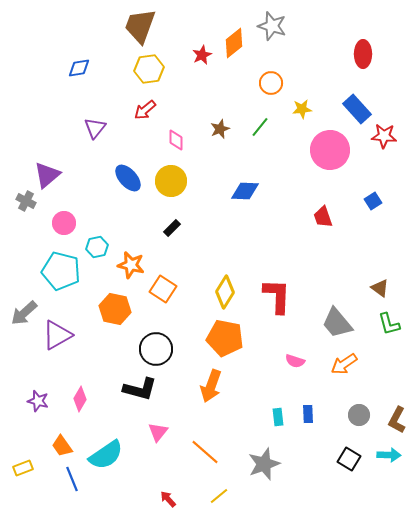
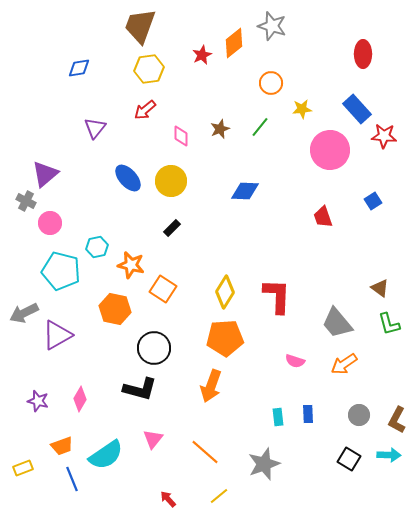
pink diamond at (176, 140): moved 5 px right, 4 px up
purple triangle at (47, 175): moved 2 px left, 1 px up
pink circle at (64, 223): moved 14 px left
gray arrow at (24, 313): rotated 16 degrees clockwise
orange pentagon at (225, 338): rotated 15 degrees counterclockwise
black circle at (156, 349): moved 2 px left, 1 px up
pink triangle at (158, 432): moved 5 px left, 7 px down
orange trapezoid at (62, 446): rotated 75 degrees counterclockwise
